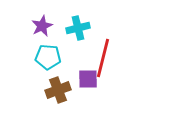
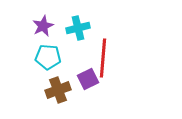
purple star: moved 1 px right
red line: rotated 9 degrees counterclockwise
purple square: rotated 25 degrees counterclockwise
